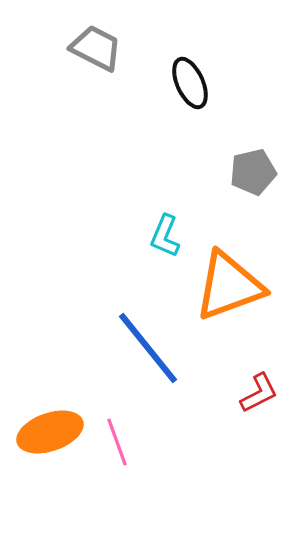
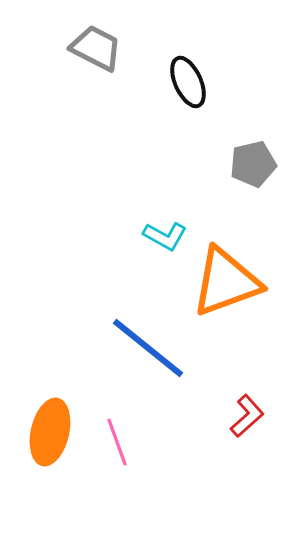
black ellipse: moved 2 px left, 1 px up
gray pentagon: moved 8 px up
cyan L-shape: rotated 84 degrees counterclockwise
orange triangle: moved 3 px left, 4 px up
blue line: rotated 12 degrees counterclockwise
red L-shape: moved 12 px left, 23 px down; rotated 15 degrees counterclockwise
orange ellipse: rotated 58 degrees counterclockwise
